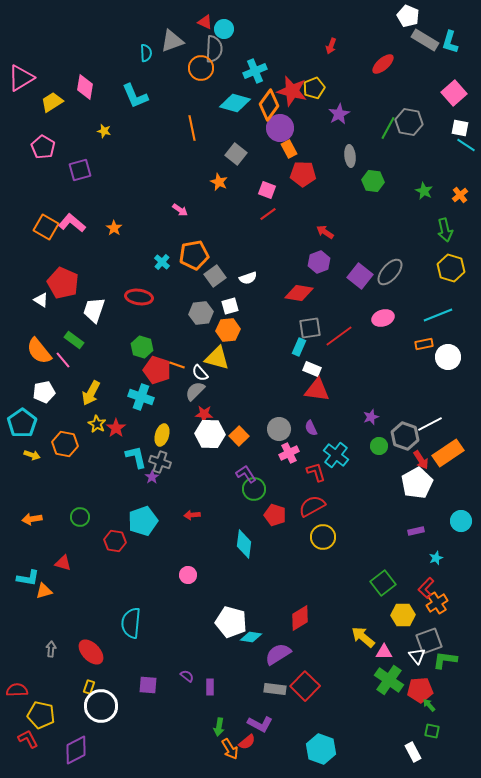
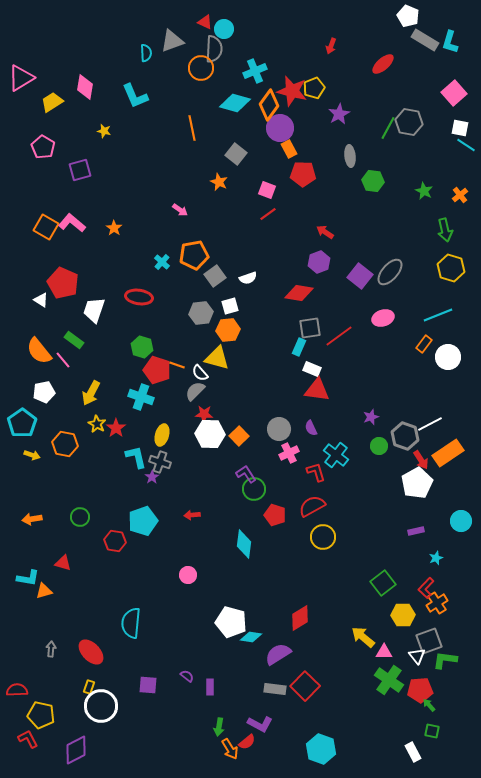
orange rectangle at (424, 344): rotated 42 degrees counterclockwise
